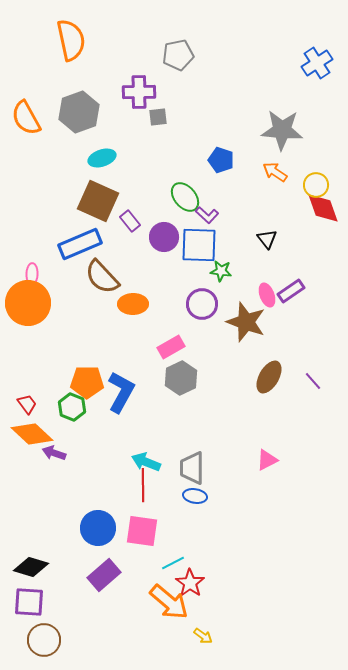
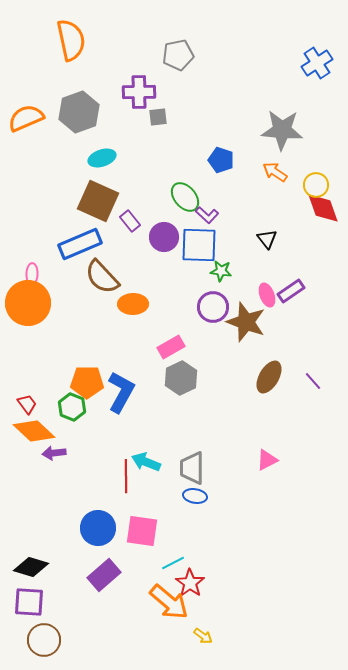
orange semicircle at (26, 118): rotated 96 degrees clockwise
purple circle at (202, 304): moved 11 px right, 3 px down
orange diamond at (32, 434): moved 2 px right, 3 px up
purple arrow at (54, 453): rotated 25 degrees counterclockwise
red line at (143, 485): moved 17 px left, 9 px up
